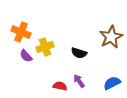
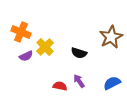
yellow cross: rotated 24 degrees counterclockwise
purple semicircle: rotated 72 degrees counterclockwise
